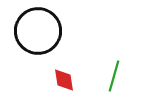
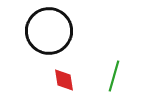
black circle: moved 11 px right
